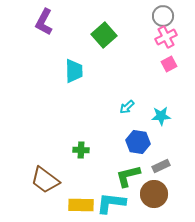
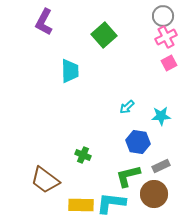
pink square: moved 1 px up
cyan trapezoid: moved 4 px left
green cross: moved 2 px right, 5 px down; rotated 21 degrees clockwise
